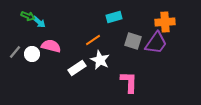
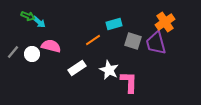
cyan rectangle: moved 7 px down
orange cross: rotated 30 degrees counterclockwise
purple trapezoid: rotated 130 degrees clockwise
gray line: moved 2 px left
white star: moved 9 px right, 10 px down
